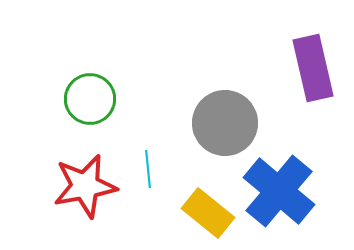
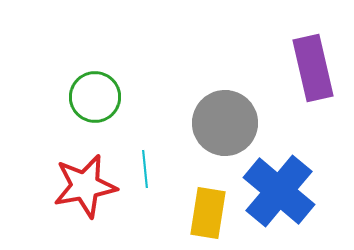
green circle: moved 5 px right, 2 px up
cyan line: moved 3 px left
yellow rectangle: rotated 60 degrees clockwise
